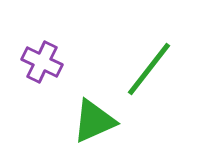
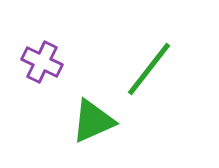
green triangle: moved 1 px left
